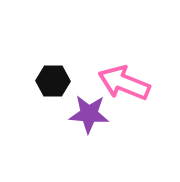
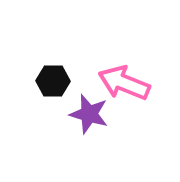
purple star: rotated 12 degrees clockwise
